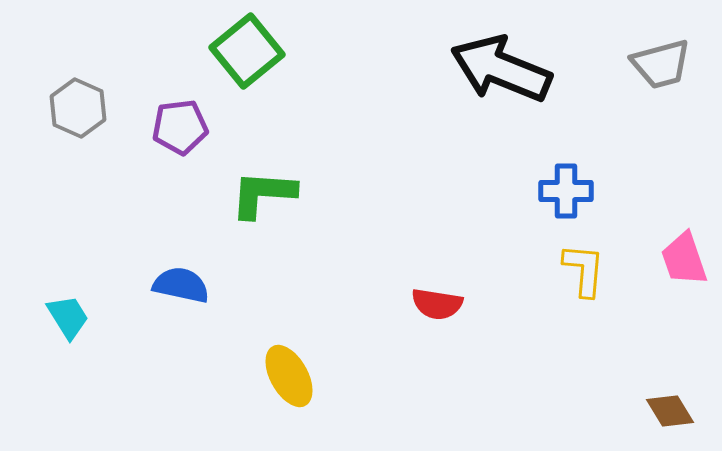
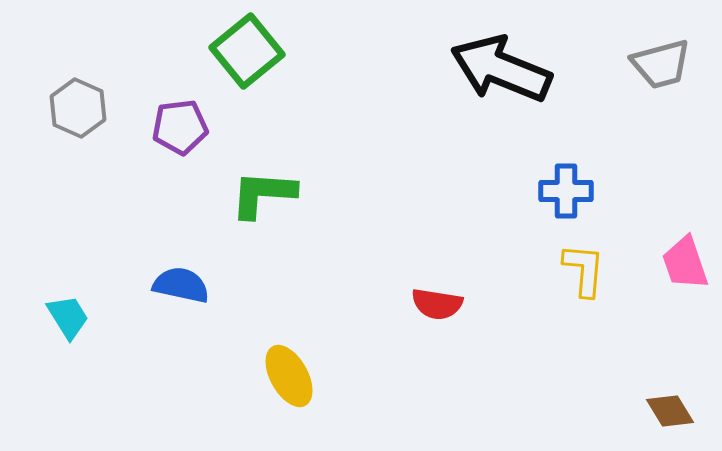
pink trapezoid: moved 1 px right, 4 px down
